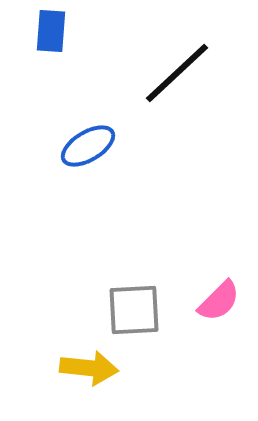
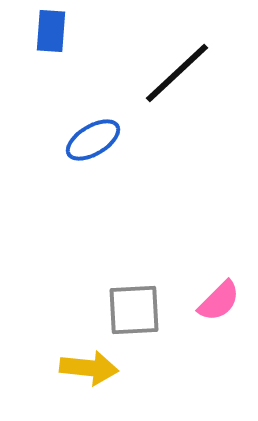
blue ellipse: moved 5 px right, 6 px up
